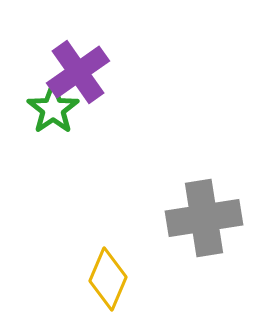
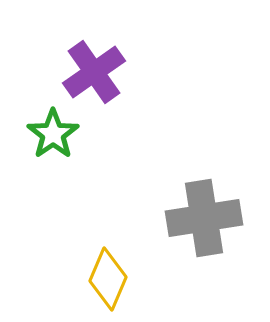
purple cross: moved 16 px right
green star: moved 25 px down
